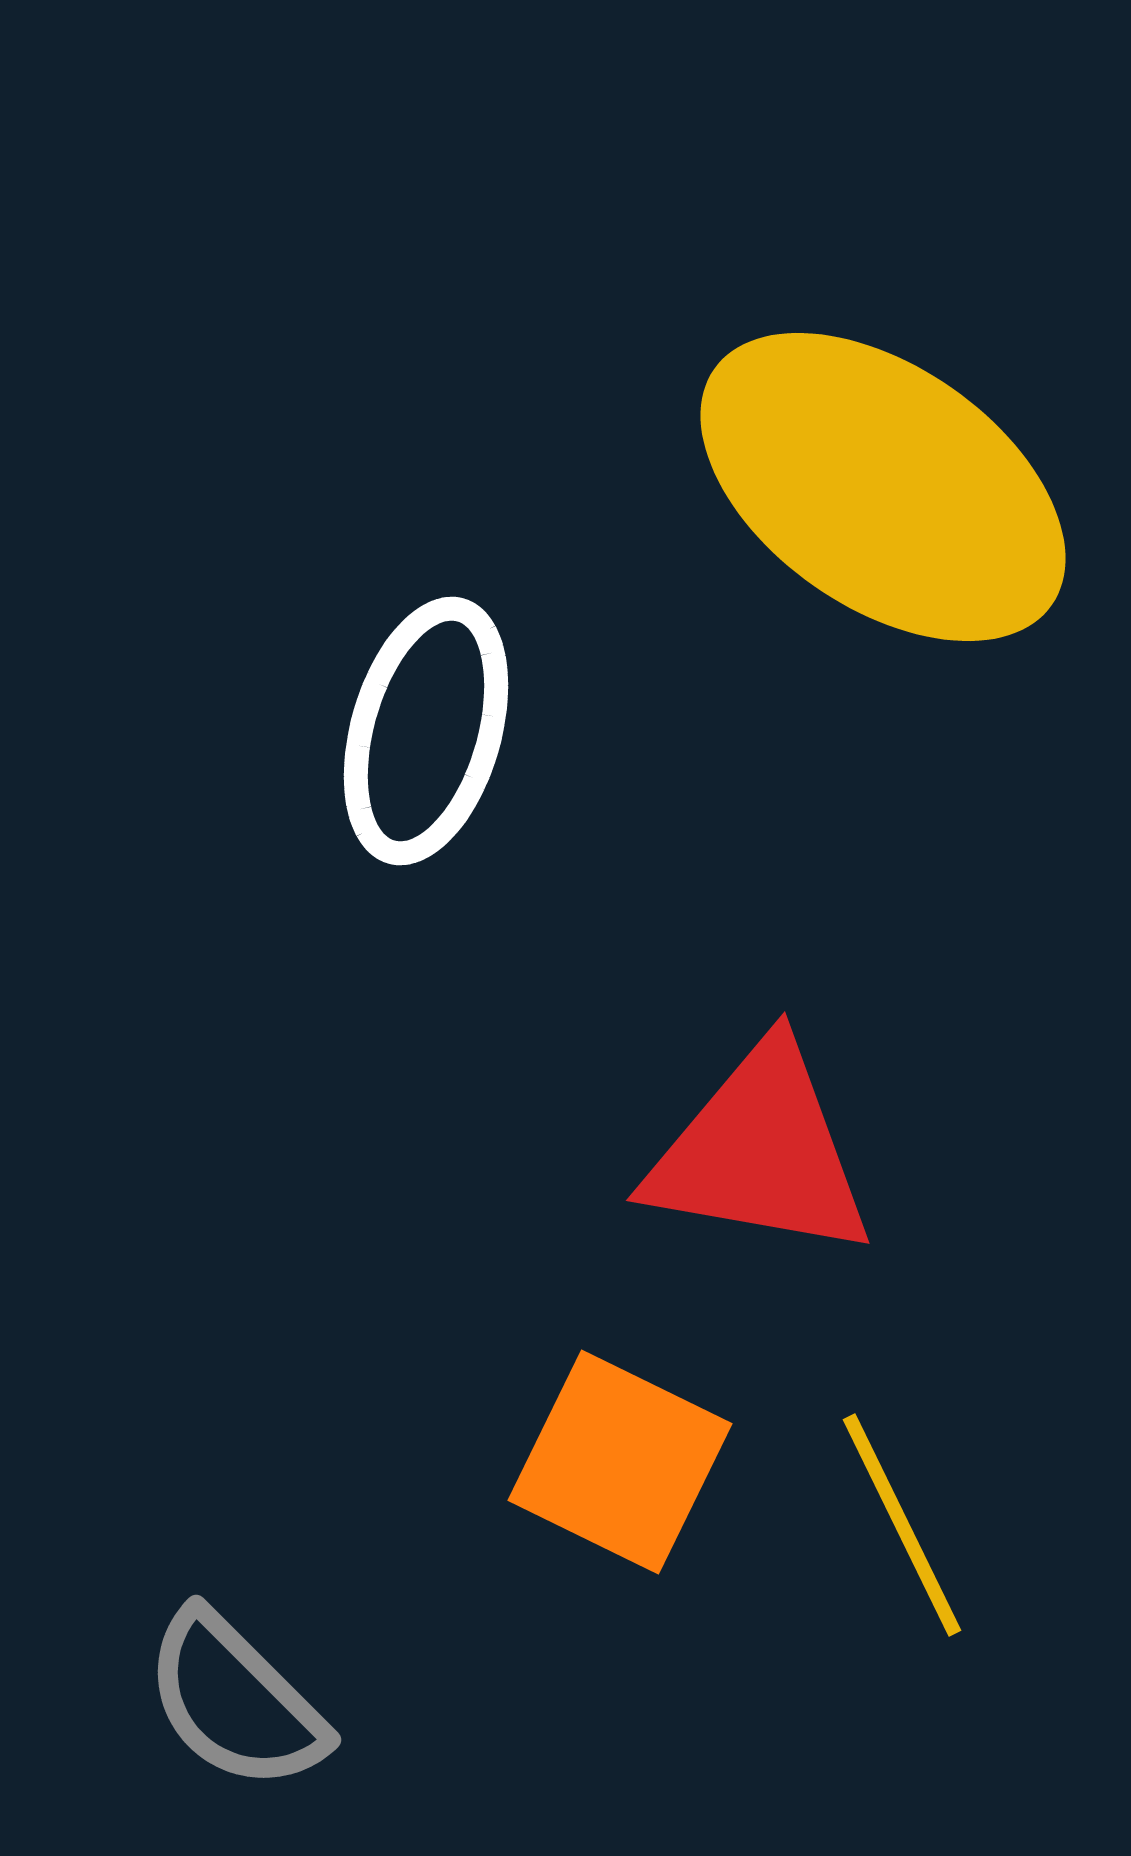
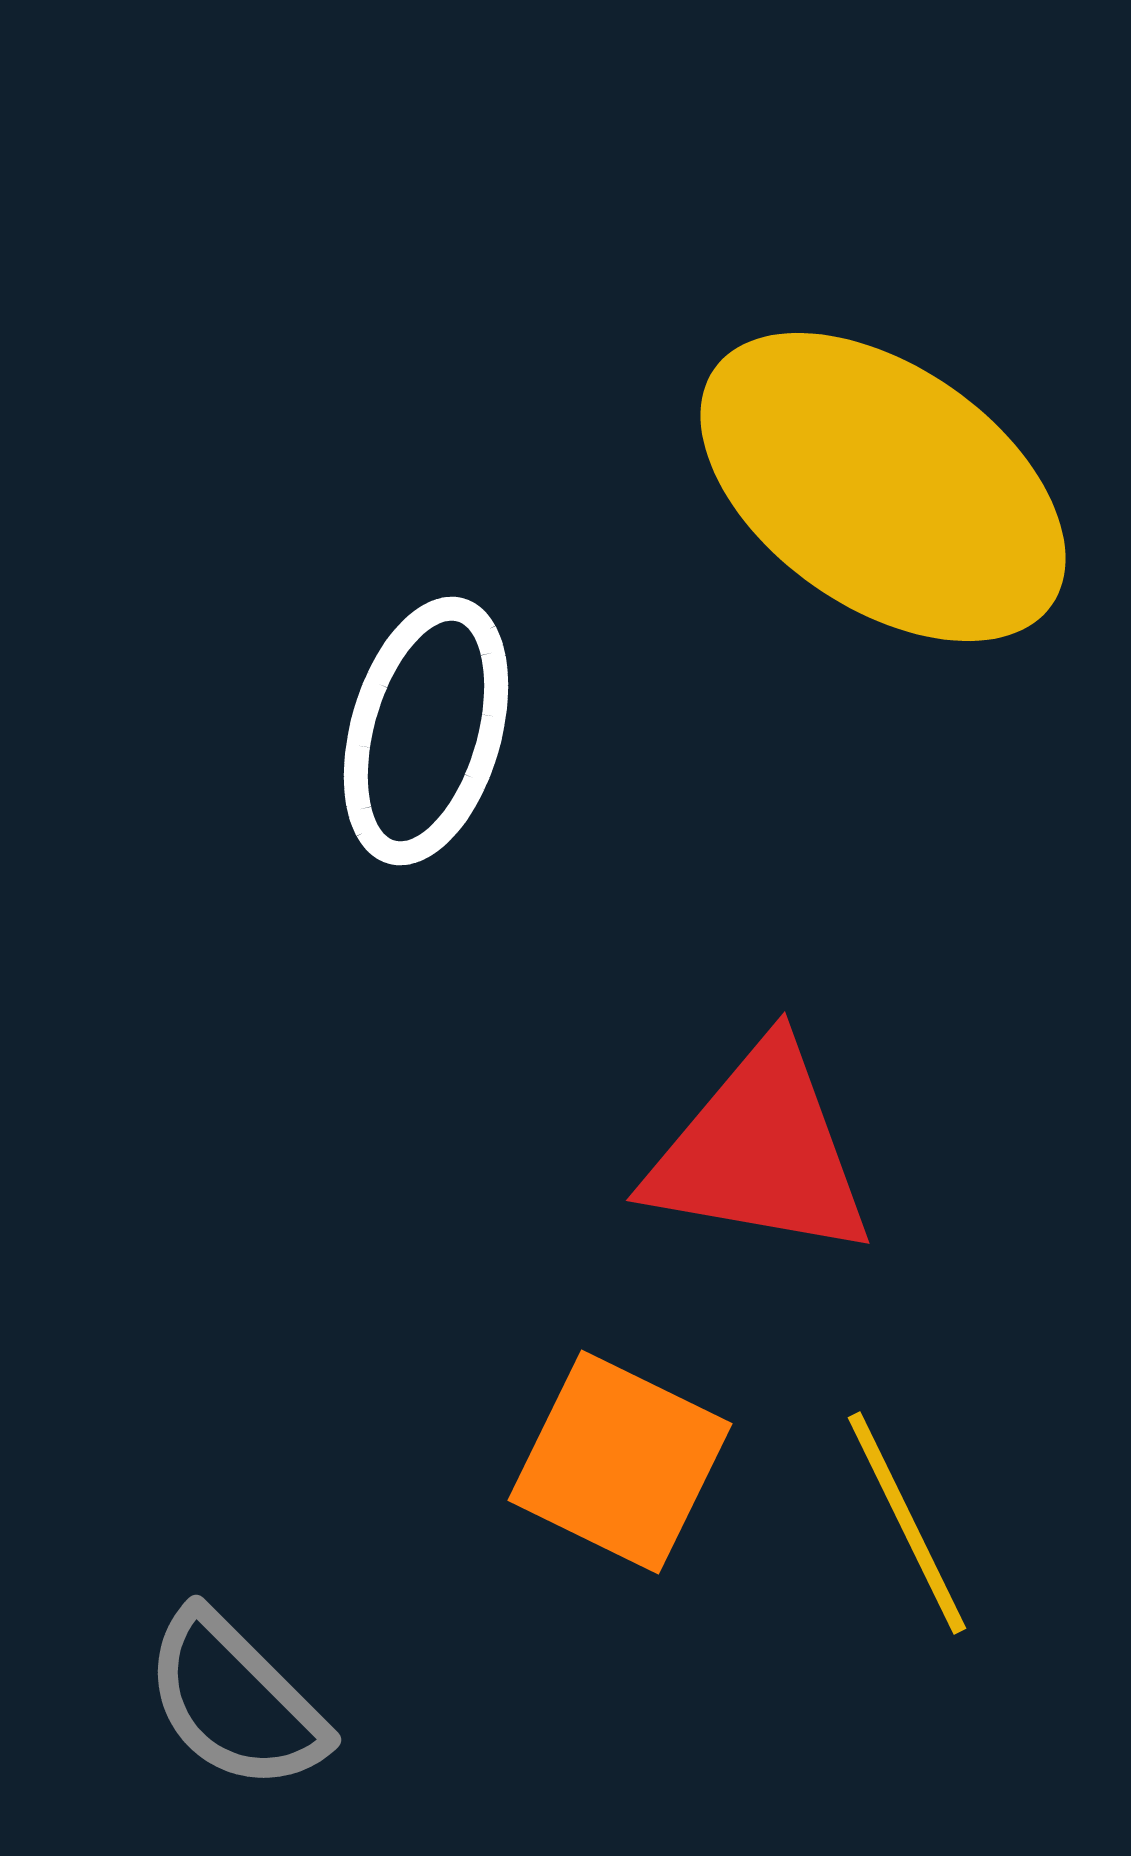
yellow line: moved 5 px right, 2 px up
